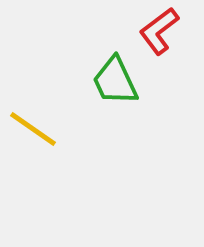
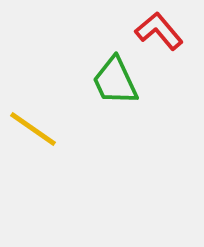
red L-shape: rotated 87 degrees clockwise
